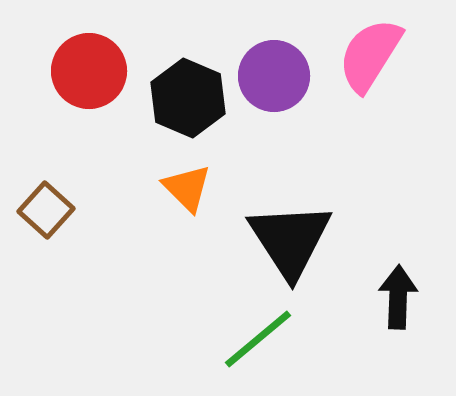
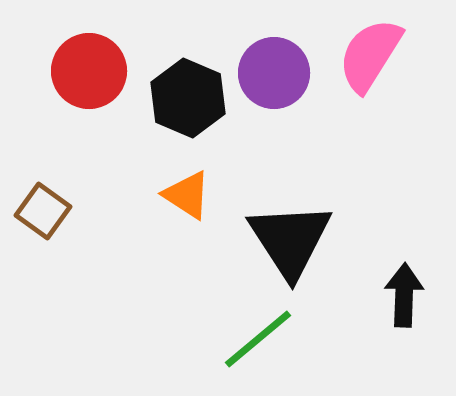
purple circle: moved 3 px up
orange triangle: moved 7 px down; rotated 12 degrees counterclockwise
brown square: moved 3 px left, 1 px down; rotated 6 degrees counterclockwise
black arrow: moved 6 px right, 2 px up
